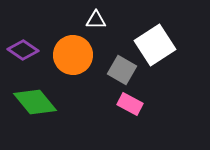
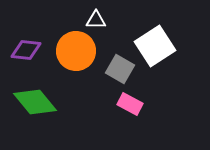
white square: moved 1 px down
purple diamond: moved 3 px right; rotated 28 degrees counterclockwise
orange circle: moved 3 px right, 4 px up
gray square: moved 2 px left, 1 px up
